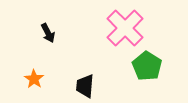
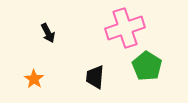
pink cross: rotated 27 degrees clockwise
black trapezoid: moved 10 px right, 9 px up
